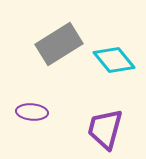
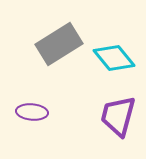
cyan diamond: moved 2 px up
purple trapezoid: moved 13 px right, 13 px up
